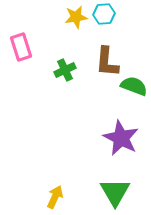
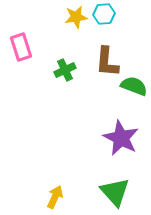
green triangle: rotated 12 degrees counterclockwise
